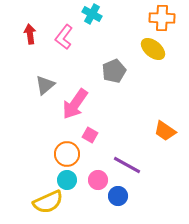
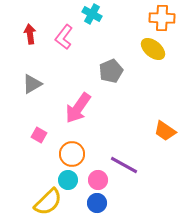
gray pentagon: moved 3 px left
gray triangle: moved 13 px left, 1 px up; rotated 10 degrees clockwise
pink arrow: moved 3 px right, 4 px down
pink square: moved 51 px left
orange circle: moved 5 px right
purple line: moved 3 px left
cyan circle: moved 1 px right
blue circle: moved 21 px left, 7 px down
yellow semicircle: rotated 20 degrees counterclockwise
